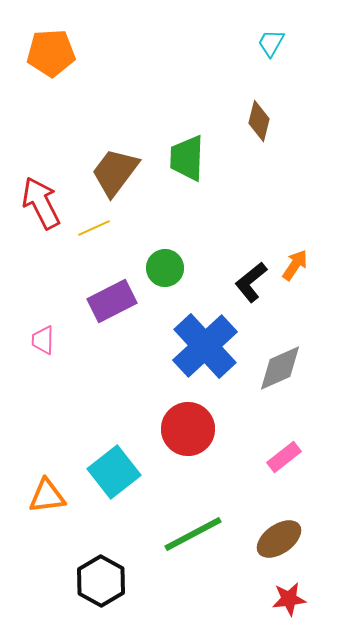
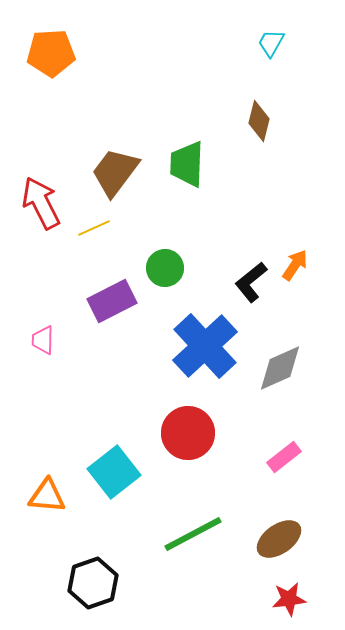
green trapezoid: moved 6 px down
red circle: moved 4 px down
orange triangle: rotated 12 degrees clockwise
black hexagon: moved 8 px left, 2 px down; rotated 12 degrees clockwise
